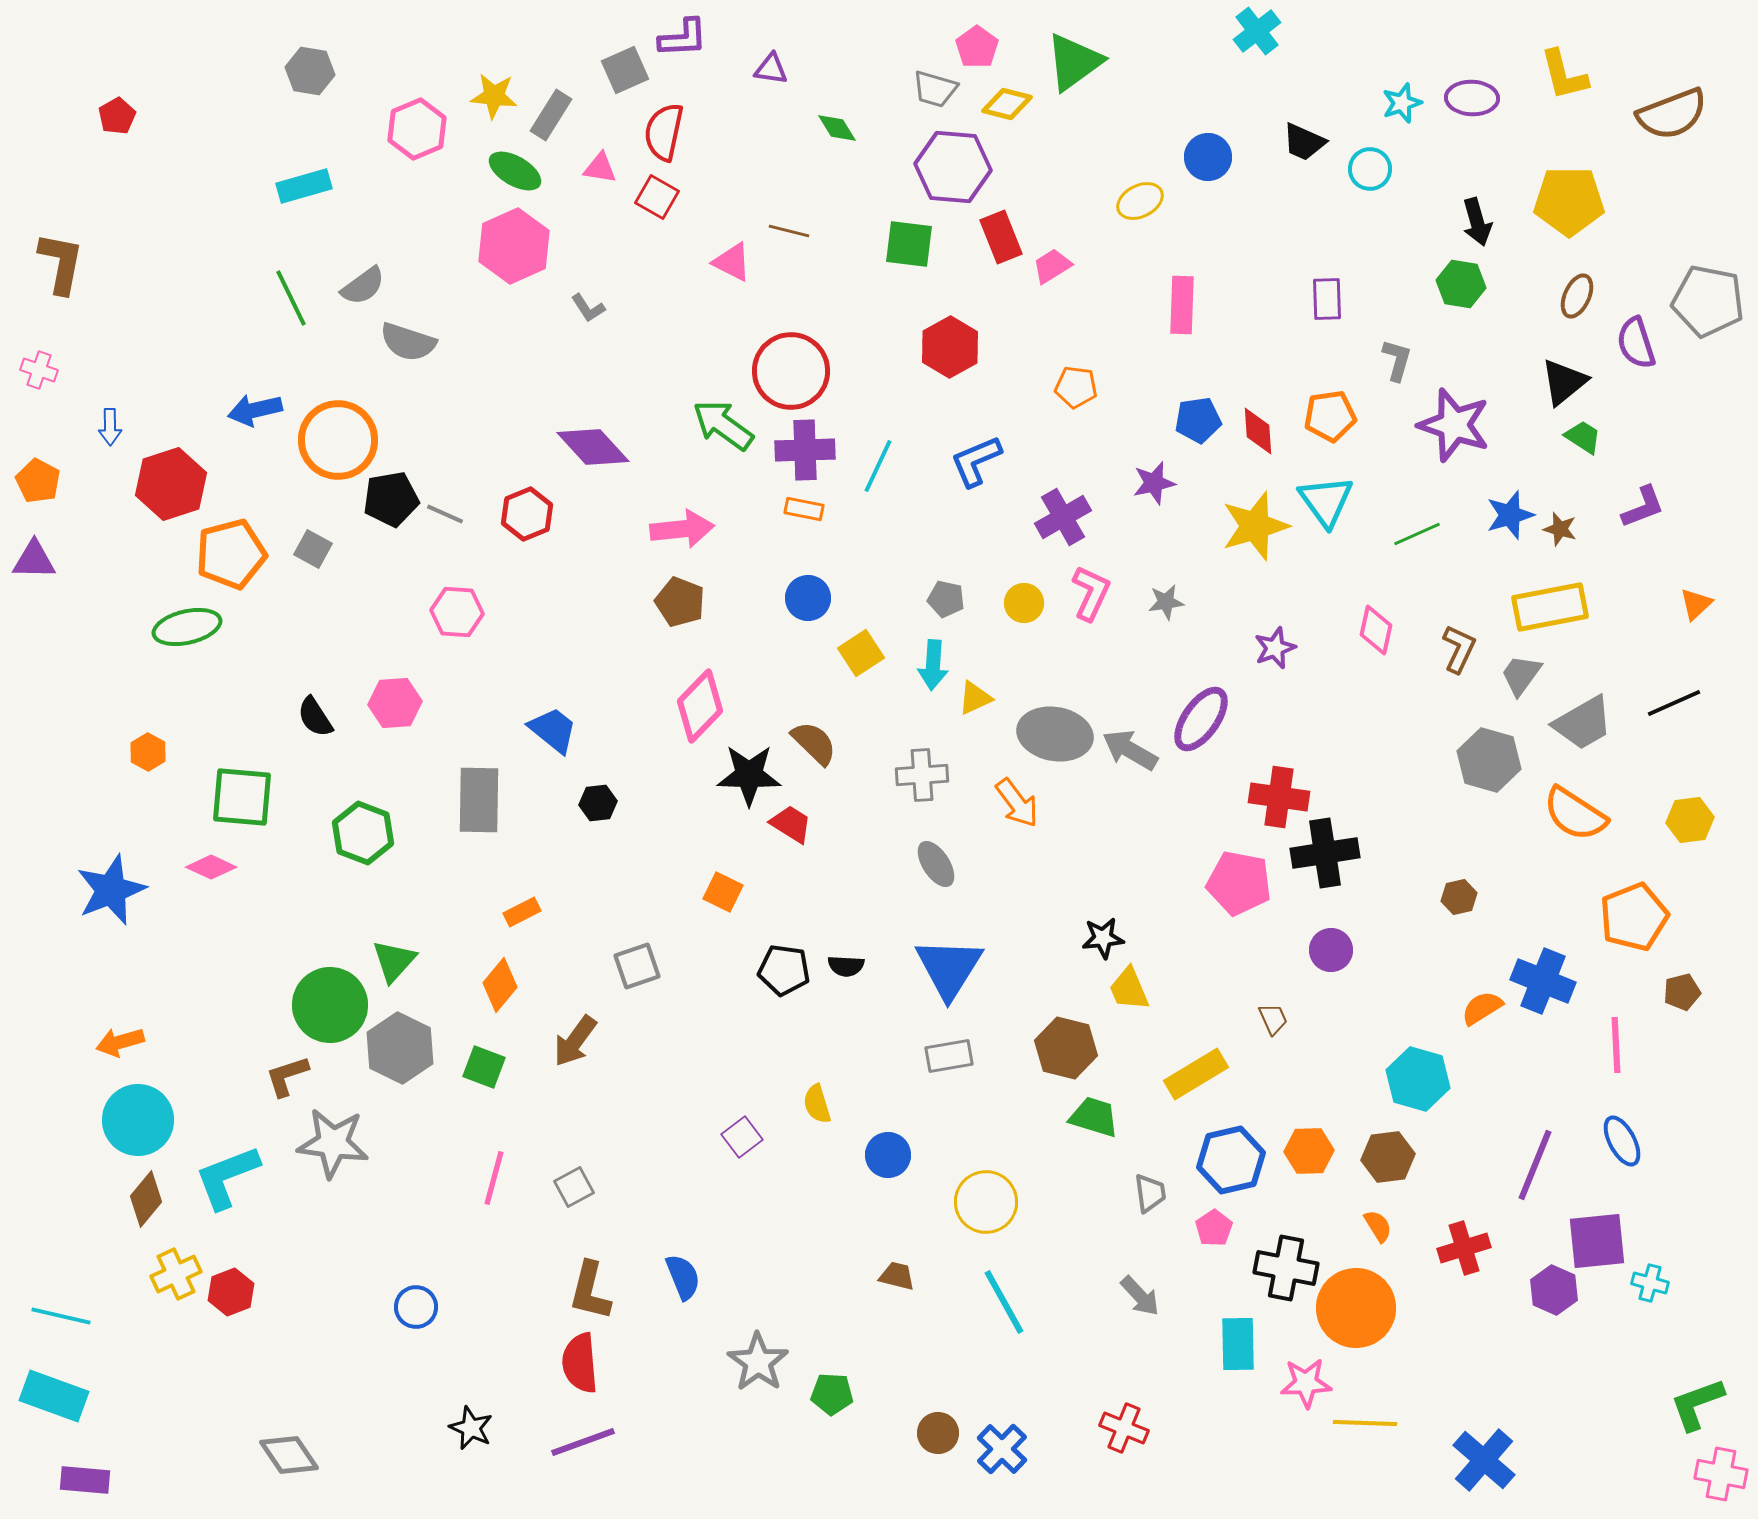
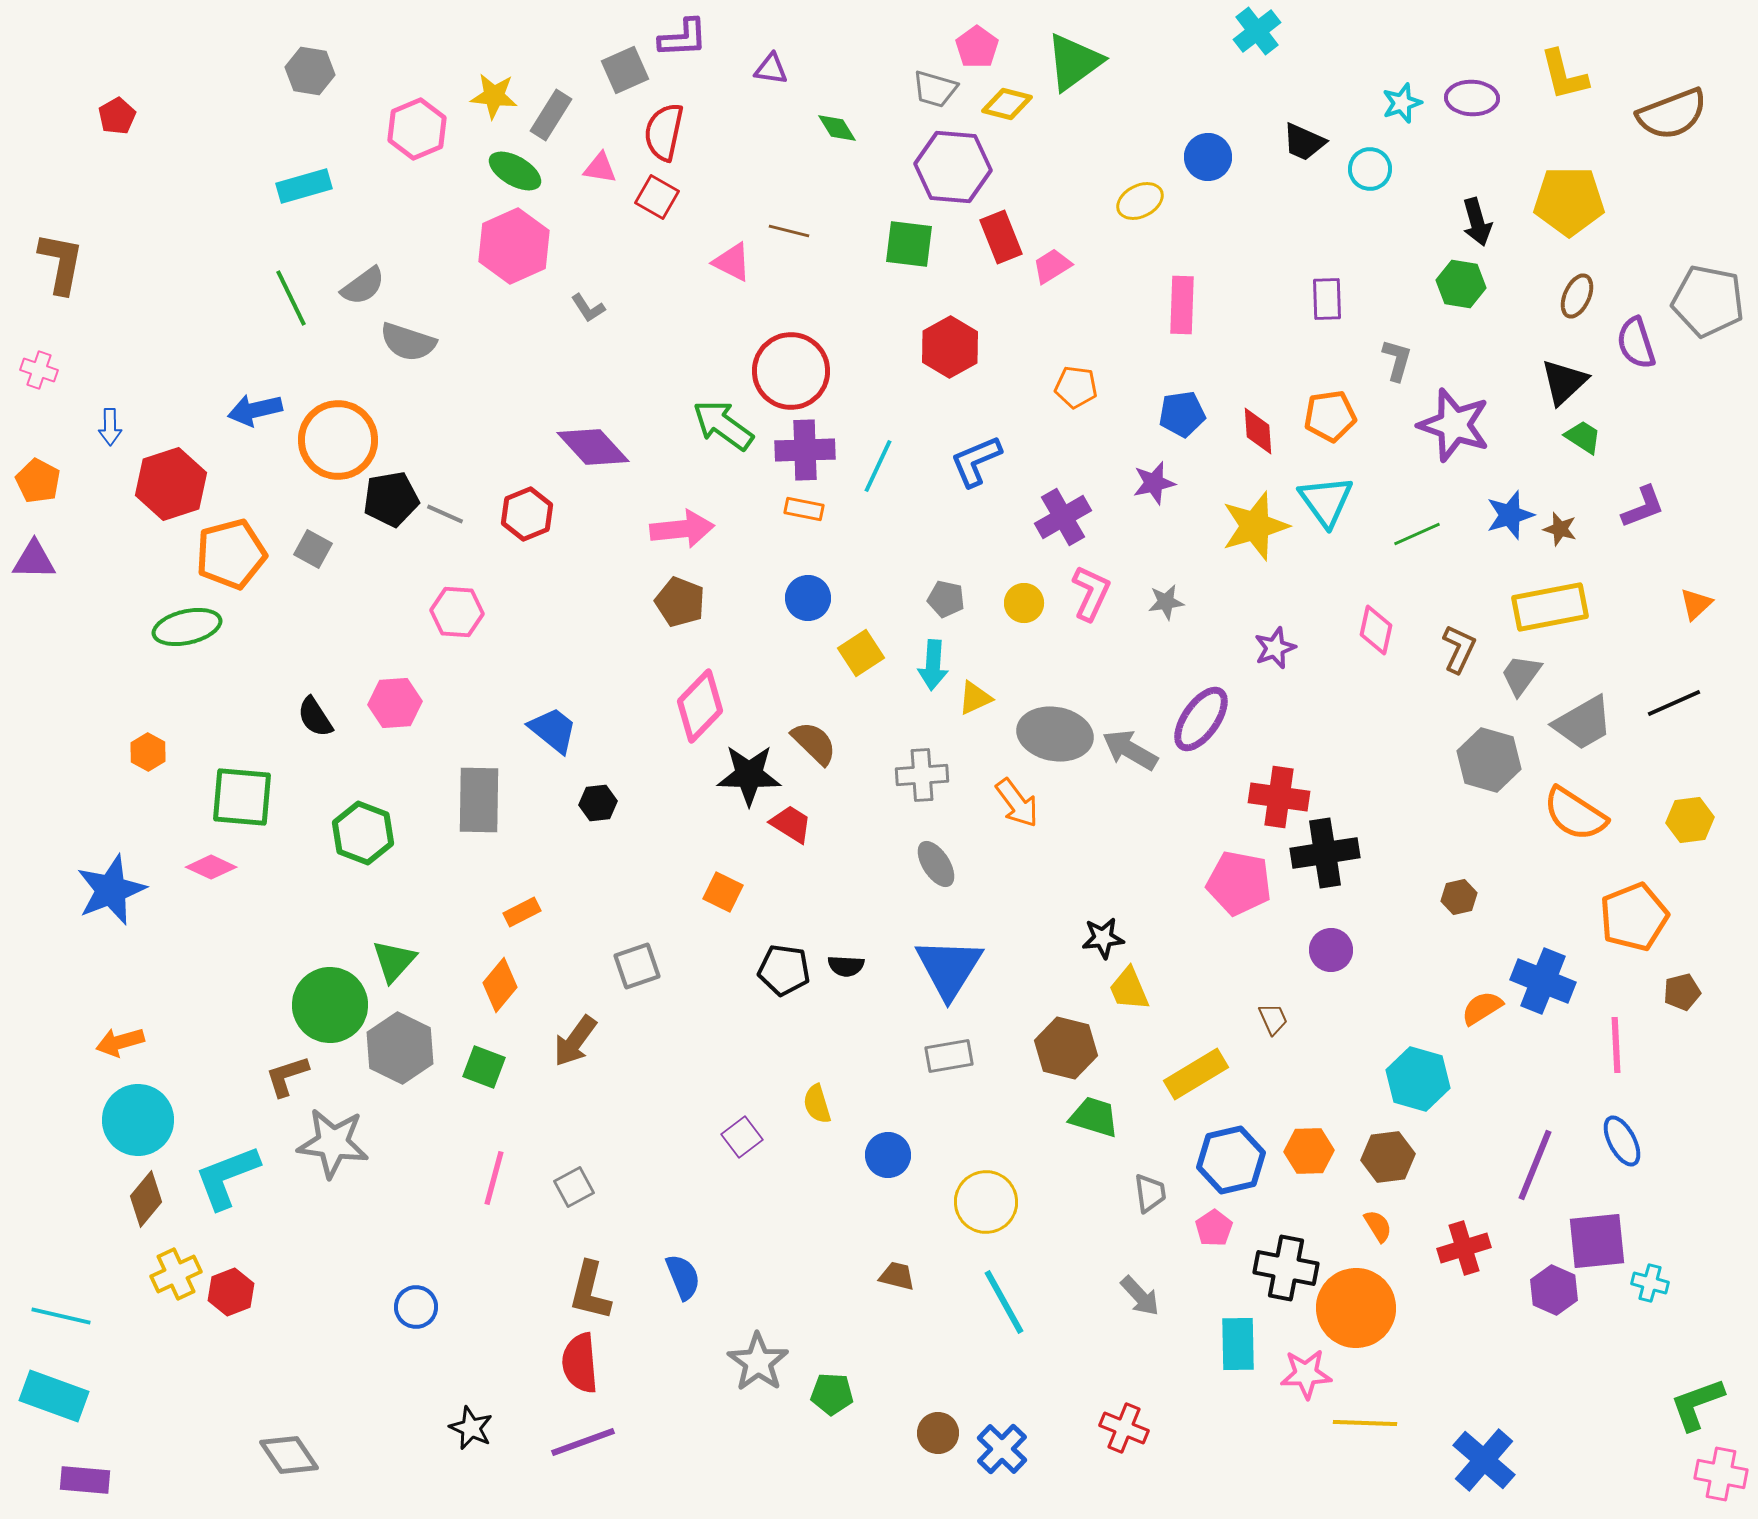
black triangle at (1564, 382): rotated 4 degrees counterclockwise
blue pentagon at (1198, 420): moved 16 px left, 6 px up
pink star at (1306, 1383): moved 9 px up
